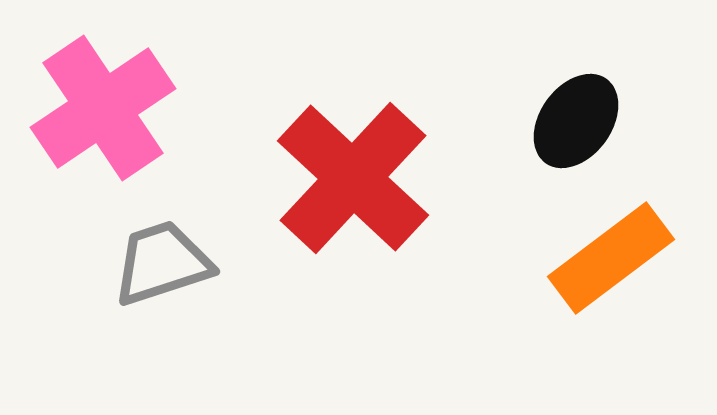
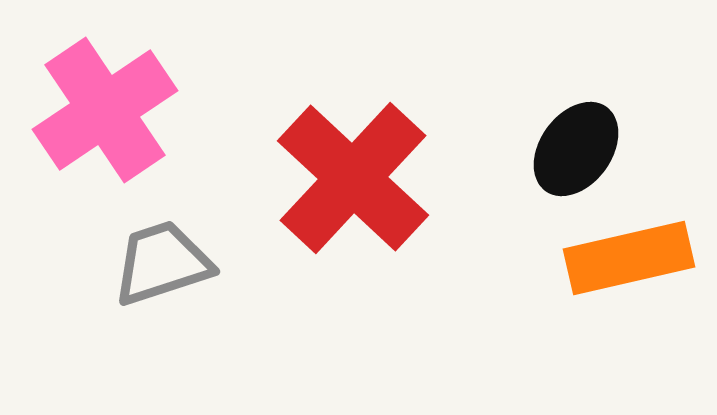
pink cross: moved 2 px right, 2 px down
black ellipse: moved 28 px down
orange rectangle: moved 18 px right; rotated 24 degrees clockwise
